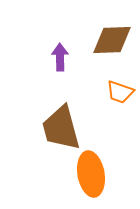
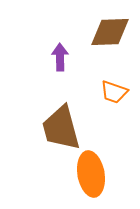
brown diamond: moved 2 px left, 8 px up
orange trapezoid: moved 6 px left
